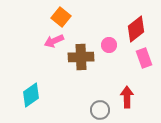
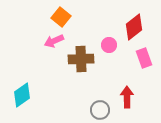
red diamond: moved 2 px left, 2 px up
brown cross: moved 2 px down
cyan diamond: moved 9 px left
